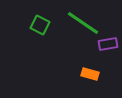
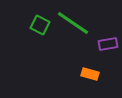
green line: moved 10 px left
